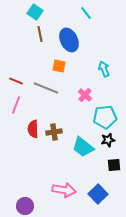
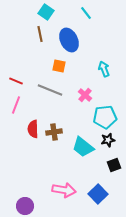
cyan square: moved 11 px right
gray line: moved 4 px right, 2 px down
black square: rotated 16 degrees counterclockwise
